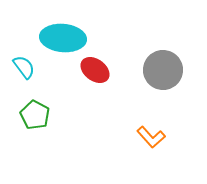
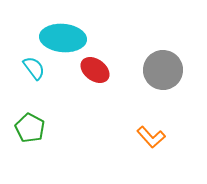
cyan semicircle: moved 10 px right, 1 px down
green pentagon: moved 5 px left, 13 px down
